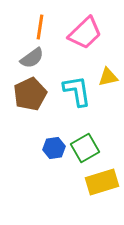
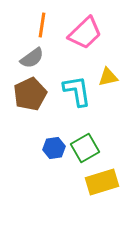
orange line: moved 2 px right, 2 px up
